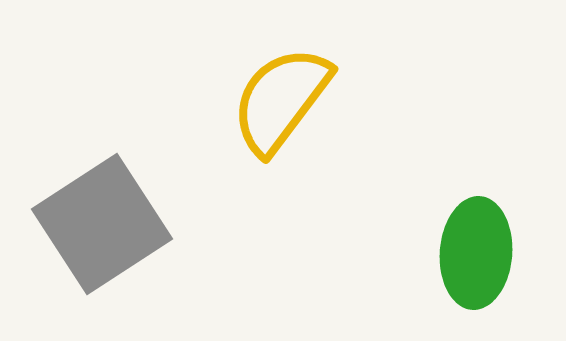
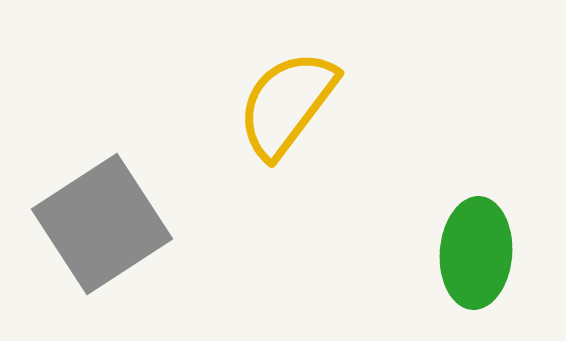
yellow semicircle: moved 6 px right, 4 px down
